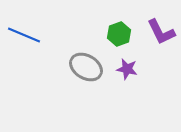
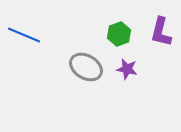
purple L-shape: rotated 40 degrees clockwise
